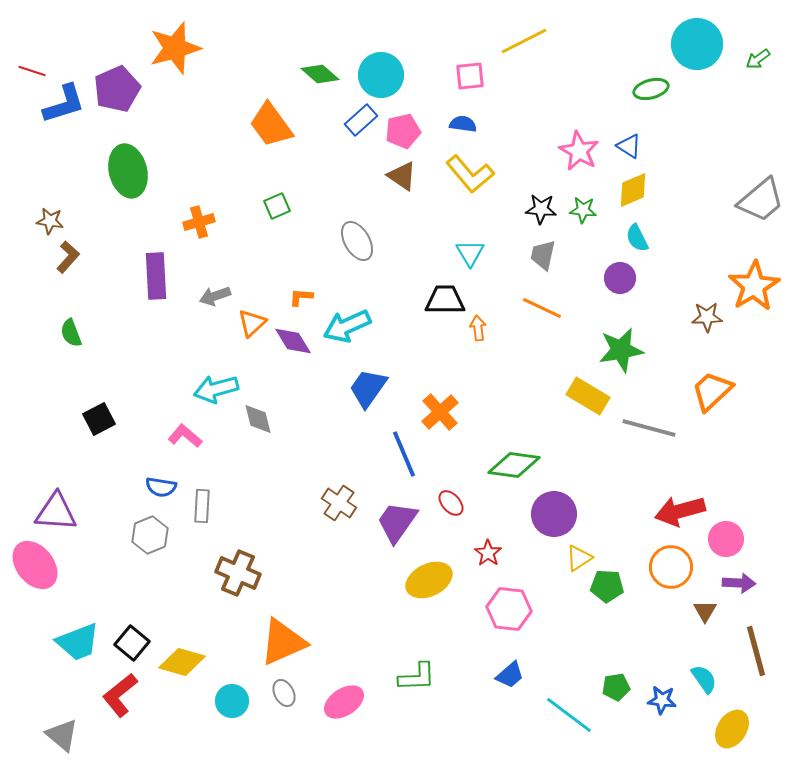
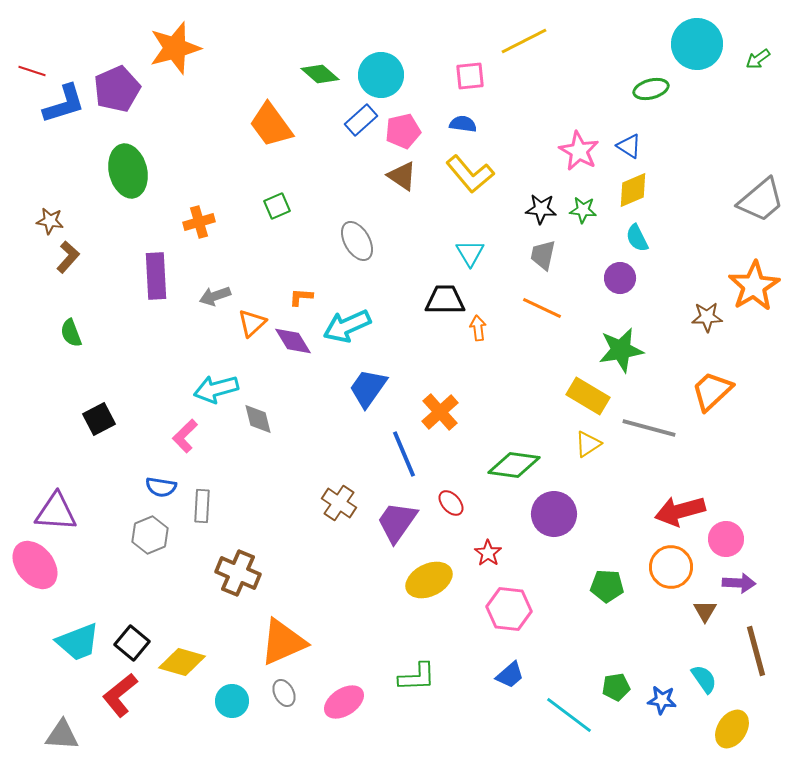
pink L-shape at (185, 436): rotated 84 degrees counterclockwise
yellow triangle at (579, 558): moved 9 px right, 114 px up
gray triangle at (62, 735): rotated 36 degrees counterclockwise
